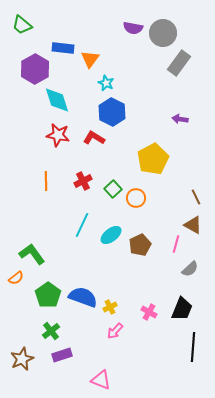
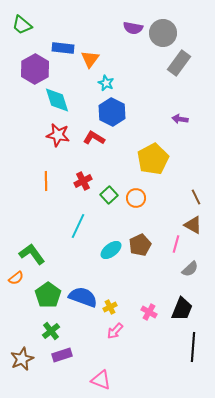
green square: moved 4 px left, 6 px down
cyan line: moved 4 px left, 1 px down
cyan ellipse: moved 15 px down
